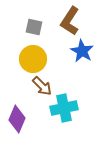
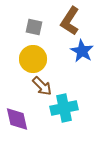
purple diamond: rotated 36 degrees counterclockwise
